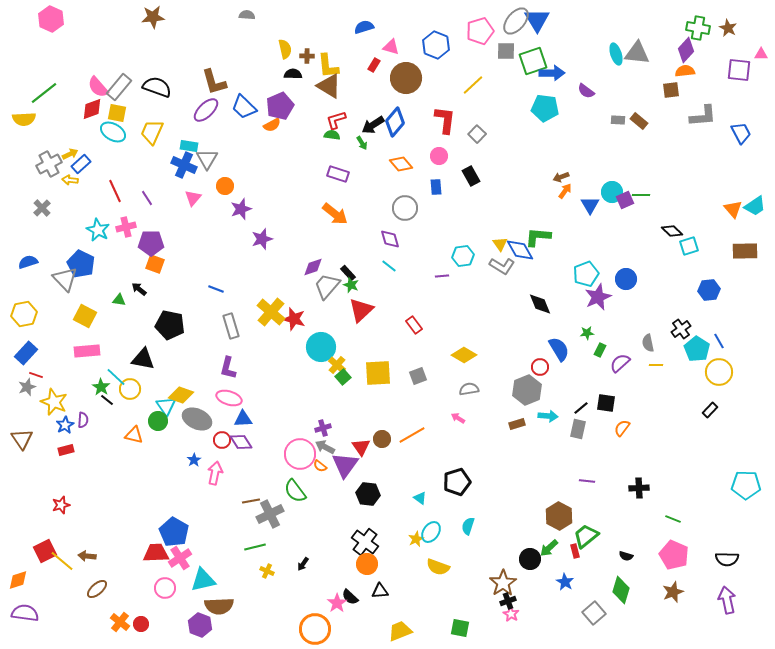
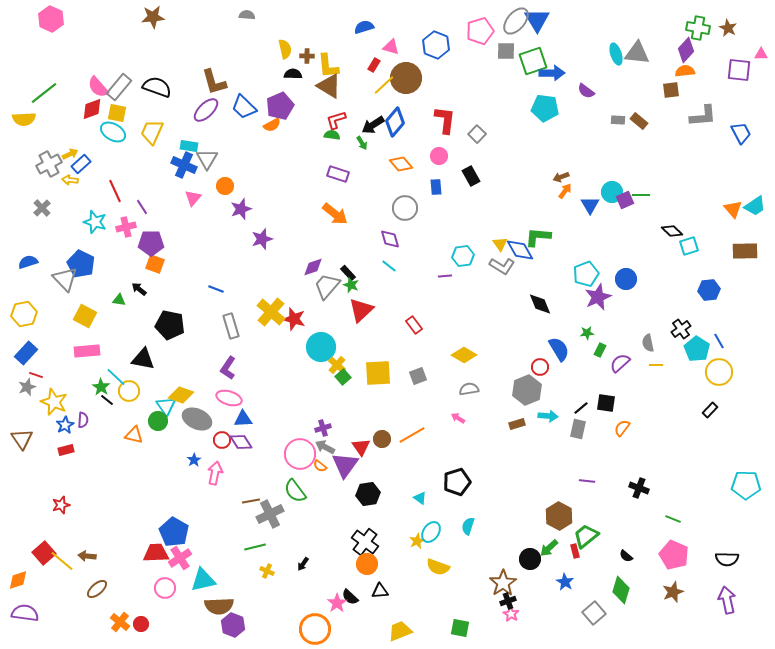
yellow line at (473, 85): moved 89 px left
purple line at (147, 198): moved 5 px left, 9 px down
cyan star at (98, 230): moved 3 px left, 8 px up; rotated 10 degrees counterclockwise
purple line at (442, 276): moved 3 px right
purple L-shape at (228, 368): rotated 20 degrees clockwise
yellow circle at (130, 389): moved 1 px left, 2 px down
black cross at (639, 488): rotated 24 degrees clockwise
black hexagon at (368, 494): rotated 15 degrees counterclockwise
yellow star at (416, 539): moved 1 px right, 2 px down
red square at (45, 551): moved 1 px left, 2 px down; rotated 15 degrees counterclockwise
black semicircle at (626, 556): rotated 24 degrees clockwise
purple hexagon at (200, 625): moved 33 px right
